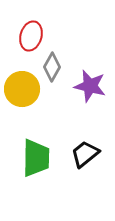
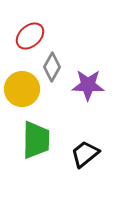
red ellipse: moved 1 px left; rotated 32 degrees clockwise
purple star: moved 2 px left, 1 px up; rotated 12 degrees counterclockwise
green trapezoid: moved 18 px up
